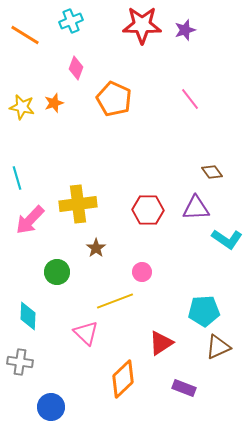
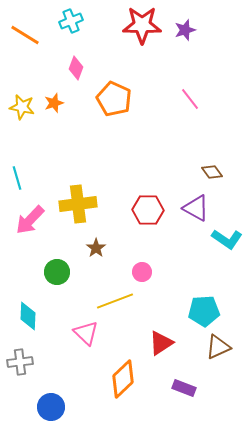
purple triangle: rotated 32 degrees clockwise
gray cross: rotated 15 degrees counterclockwise
